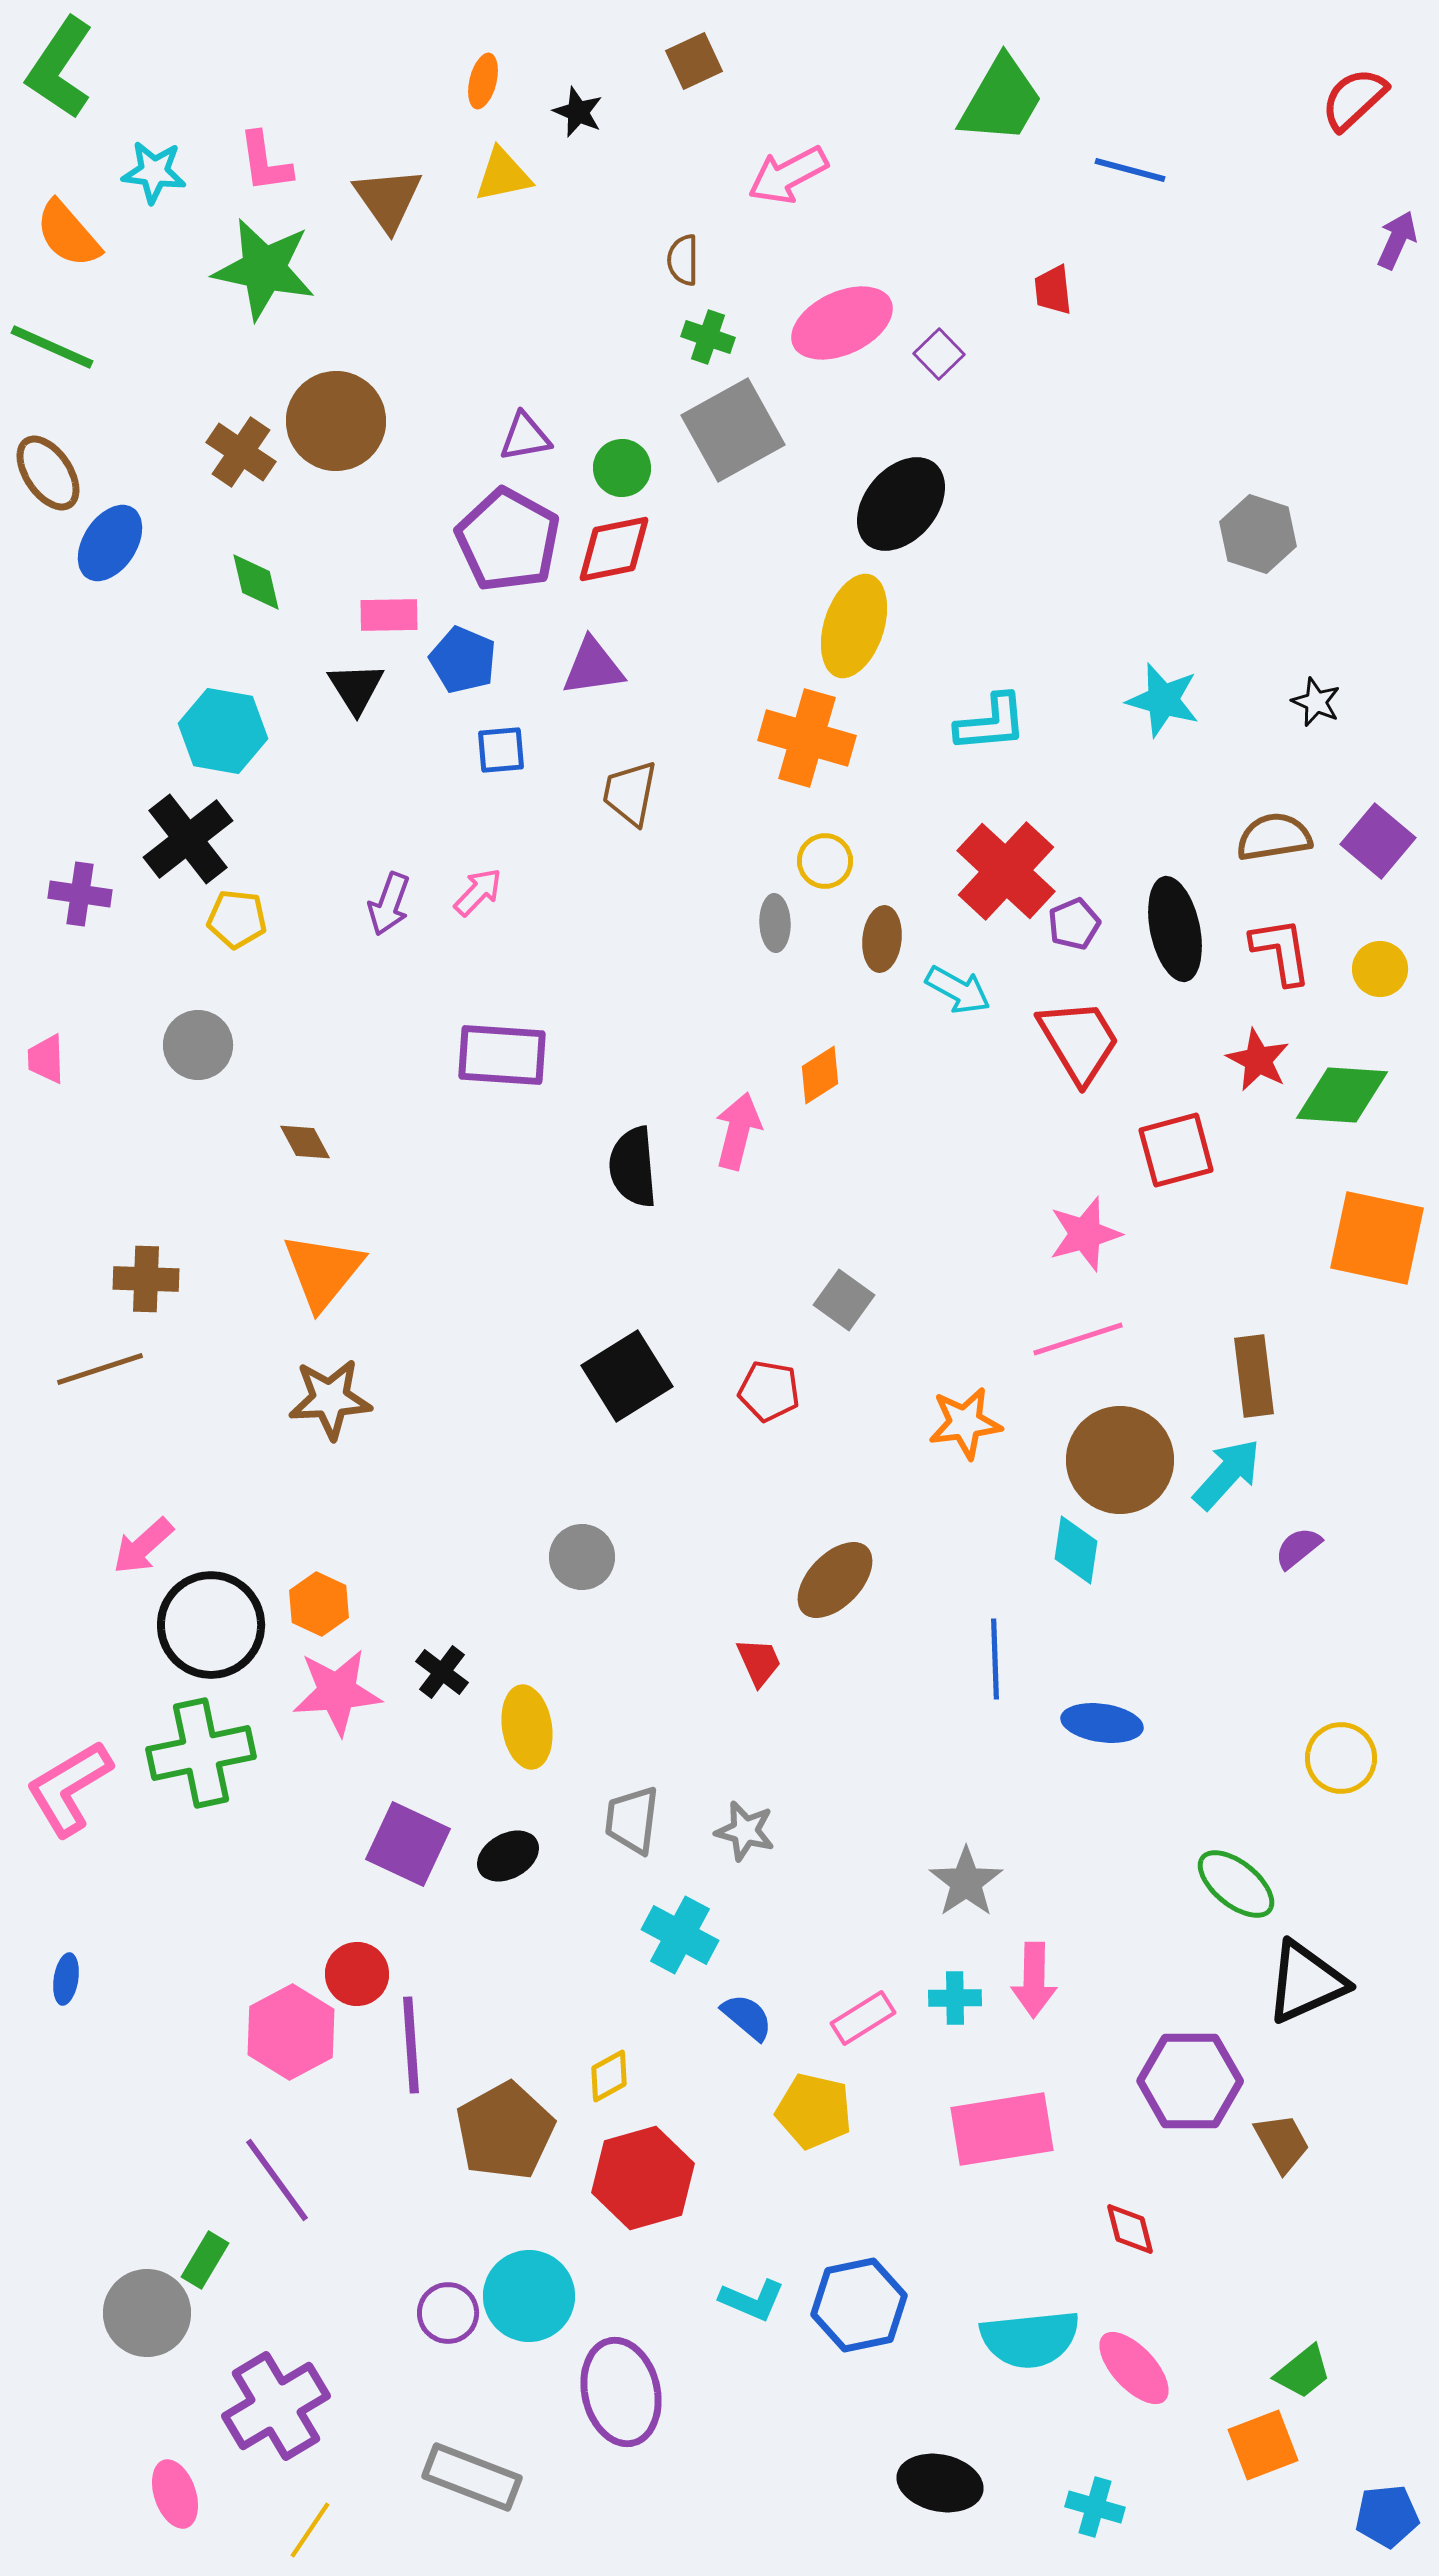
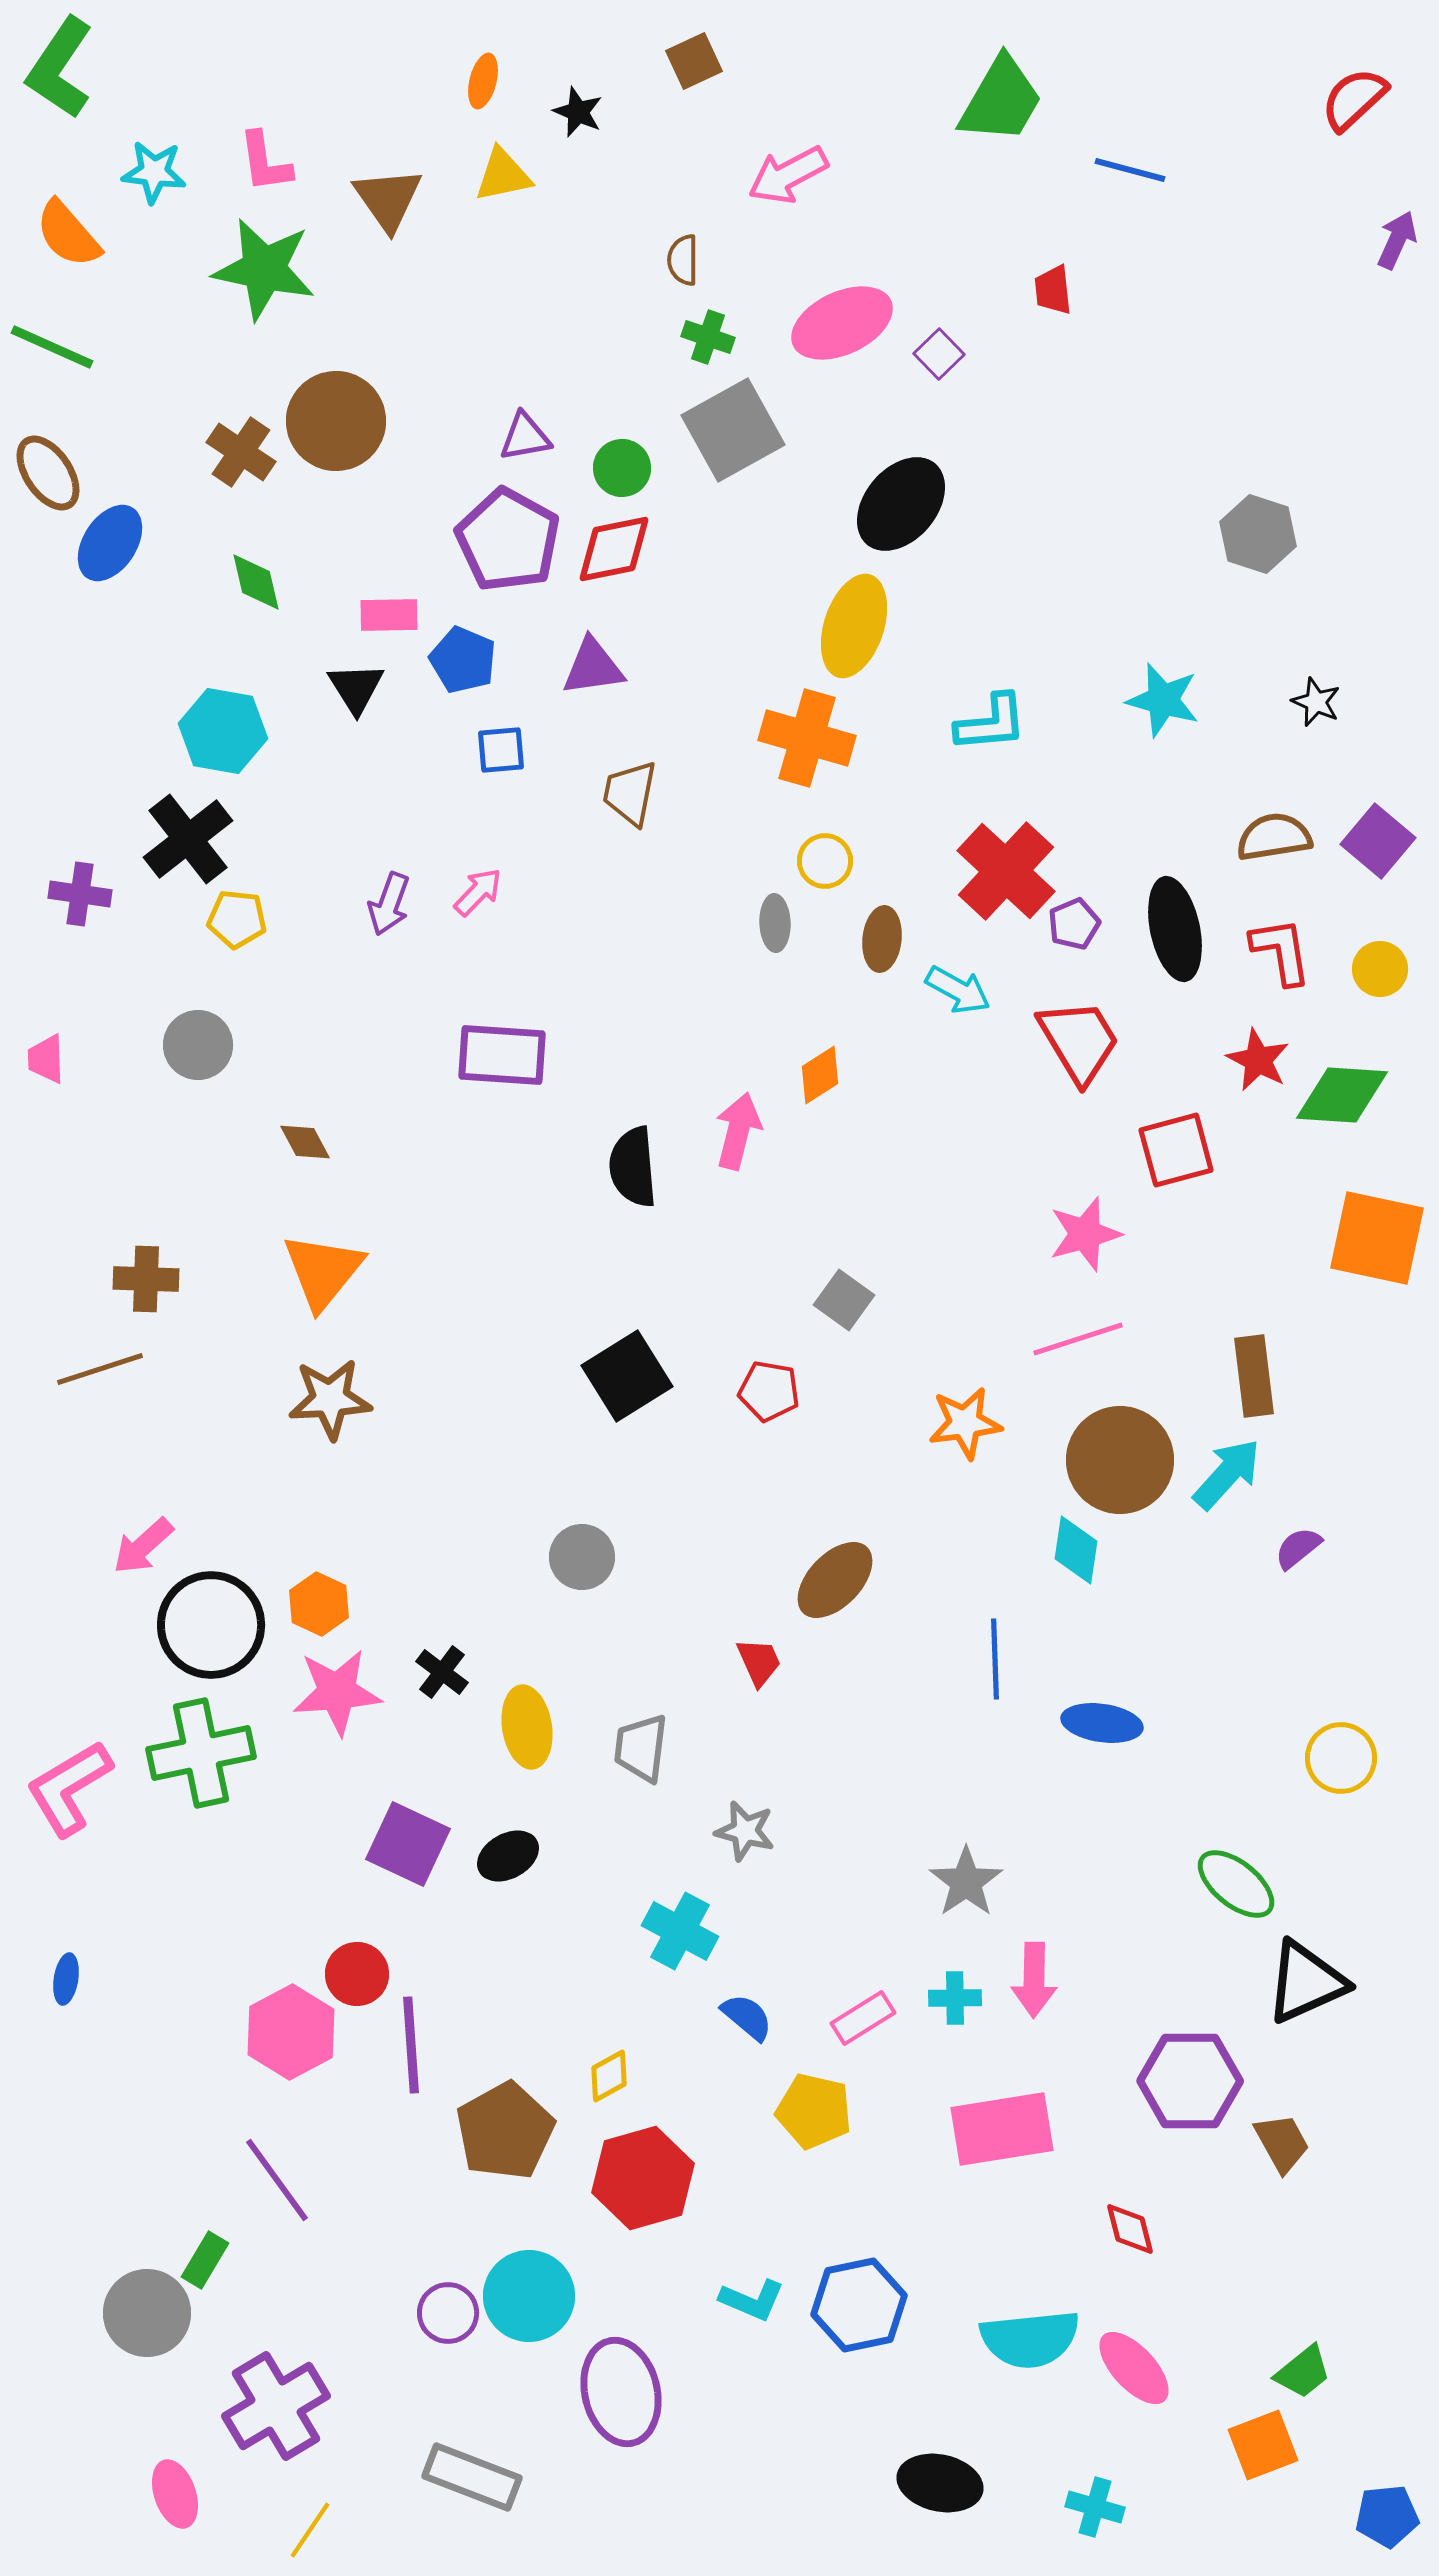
gray trapezoid at (632, 1820): moved 9 px right, 72 px up
cyan cross at (680, 1935): moved 4 px up
